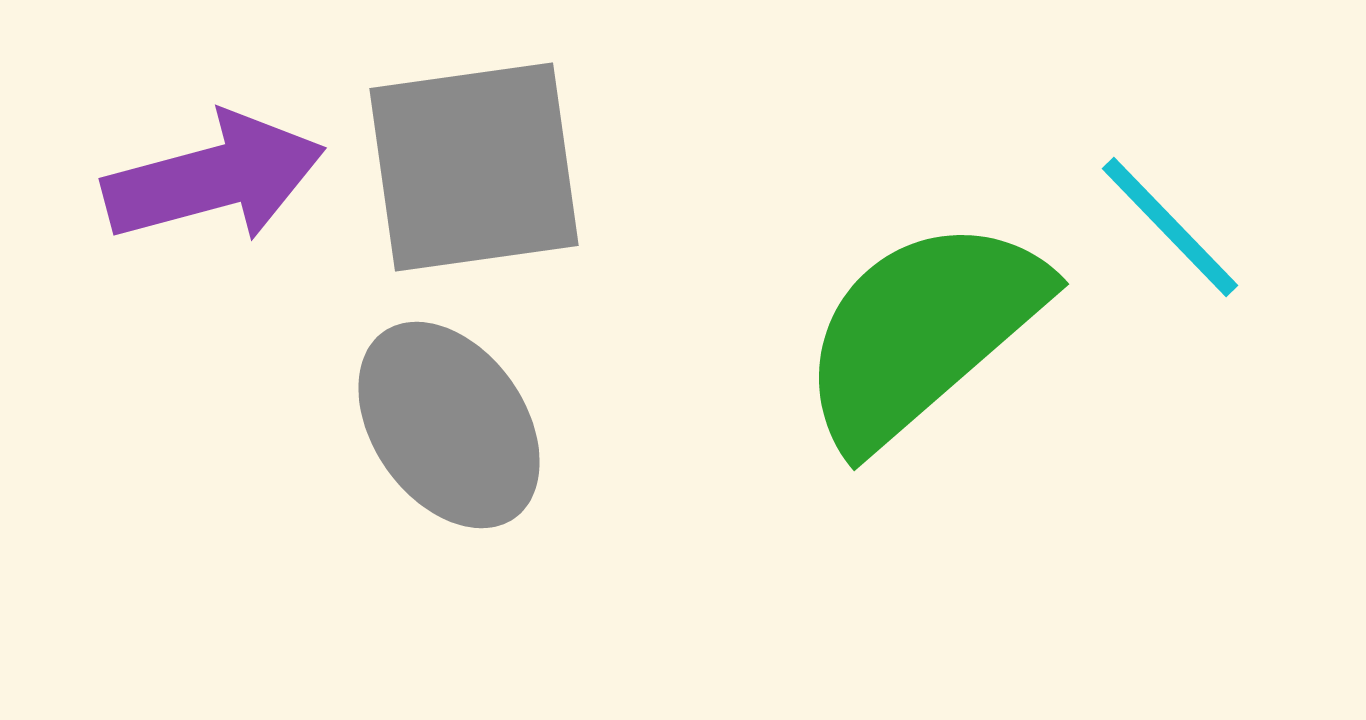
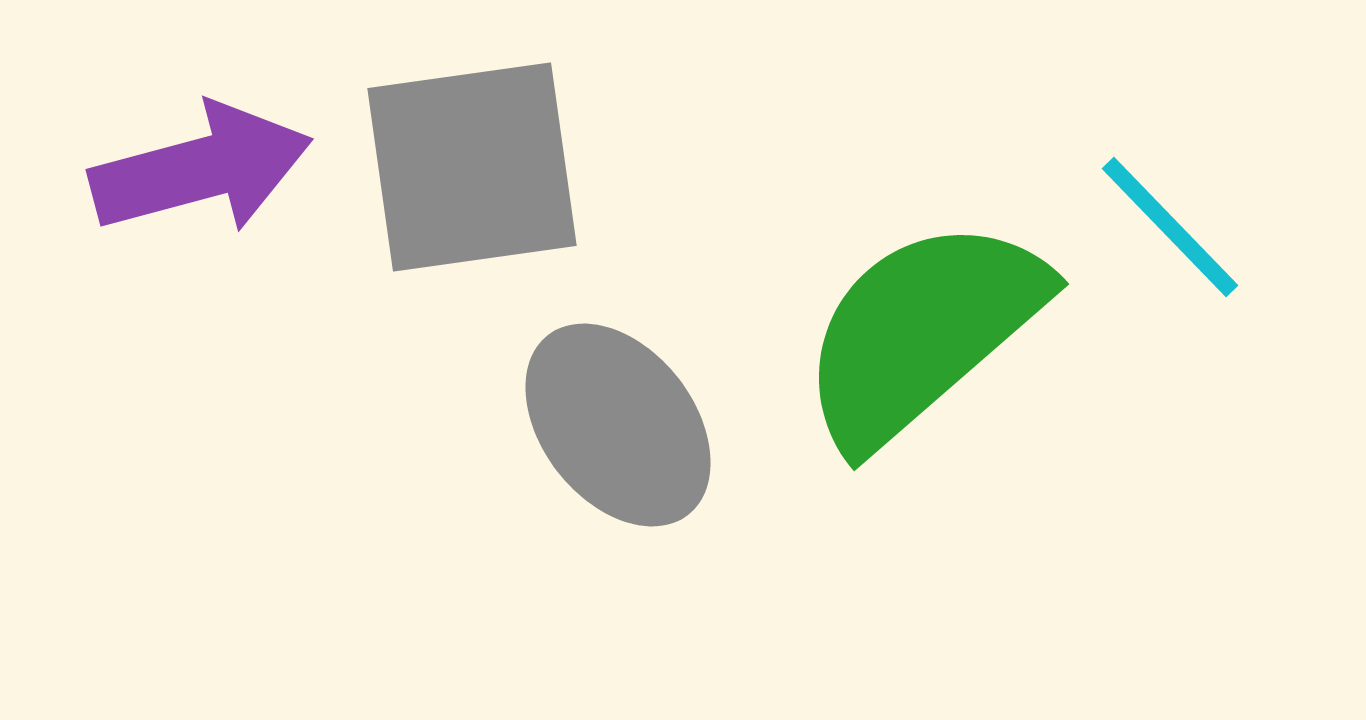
gray square: moved 2 px left
purple arrow: moved 13 px left, 9 px up
gray ellipse: moved 169 px right; rotated 3 degrees counterclockwise
